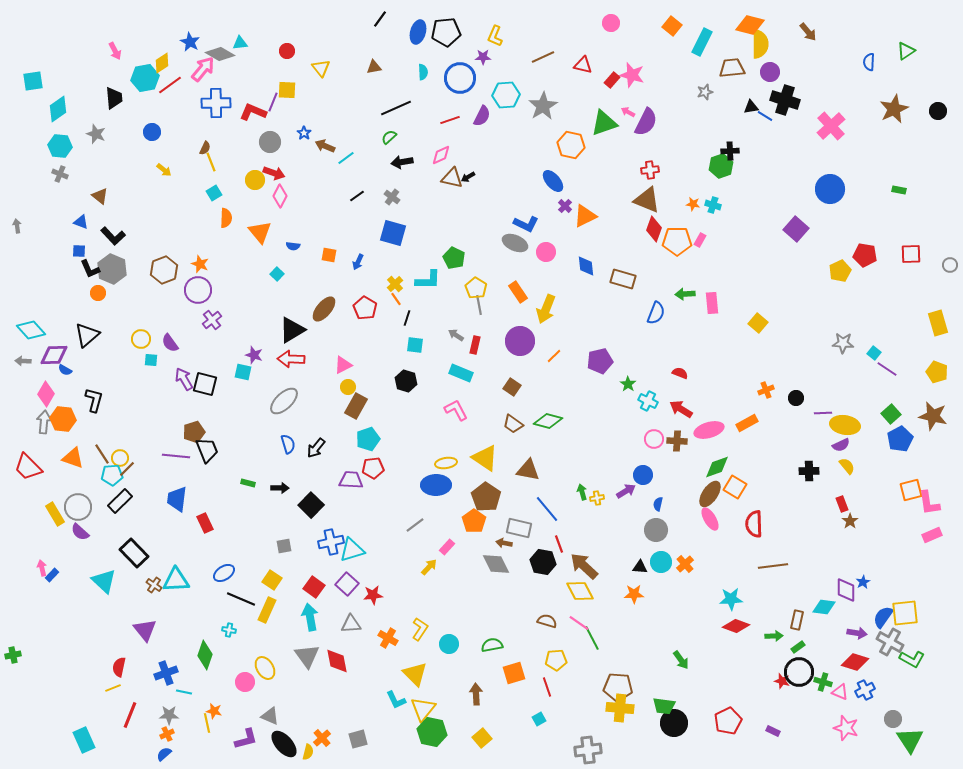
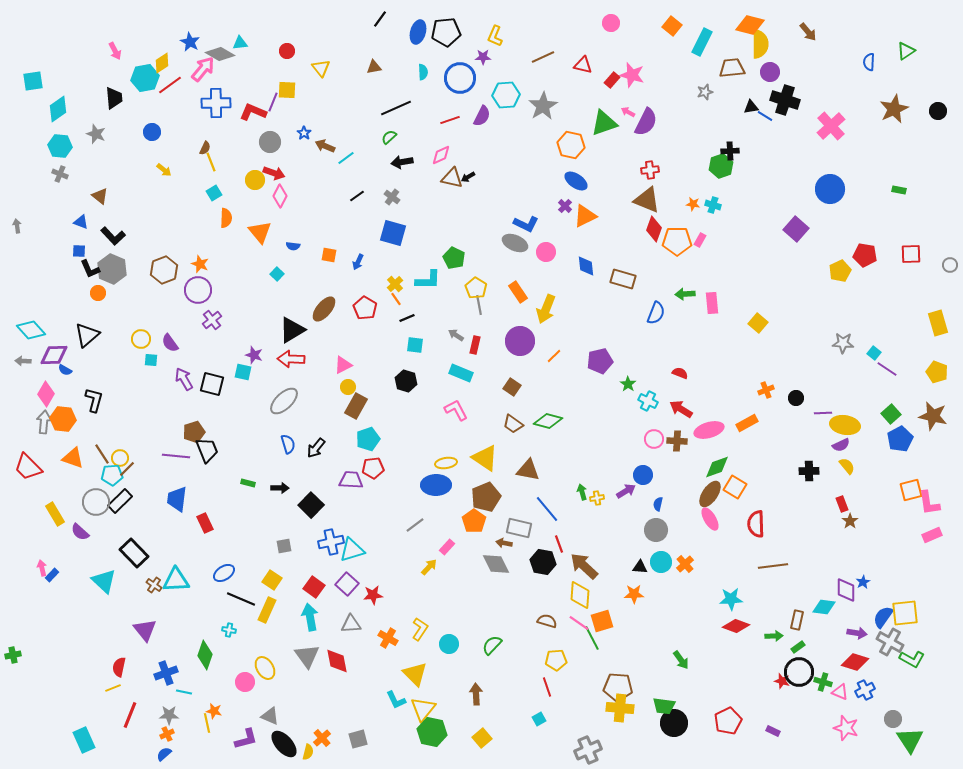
blue ellipse at (553, 181): moved 23 px right; rotated 15 degrees counterclockwise
black line at (407, 318): rotated 49 degrees clockwise
black square at (205, 384): moved 7 px right
brown pentagon at (486, 497): rotated 16 degrees clockwise
gray circle at (78, 507): moved 18 px right, 5 px up
red semicircle at (754, 524): moved 2 px right
yellow diamond at (580, 591): moved 4 px down; rotated 32 degrees clockwise
green semicircle at (492, 645): rotated 35 degrees counterclockwise
orange square at (514, 673): moved 88 px right, 52 px up
gray cross at (588, 750): rotated 16 degrees counterclockwise
